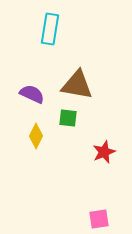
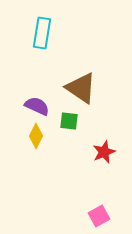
cyan rectangle: moved 8 px left, 4 px down
brown triangle: moved 4 px right, 3 px down; rotated 24 degrees clockwise
purple semicircle: moved 5 px right, 12 px down
green square: moved 1 px right, 3 px down
pink square: moved 3 px up; rotated 20 degrees counterclockwise
